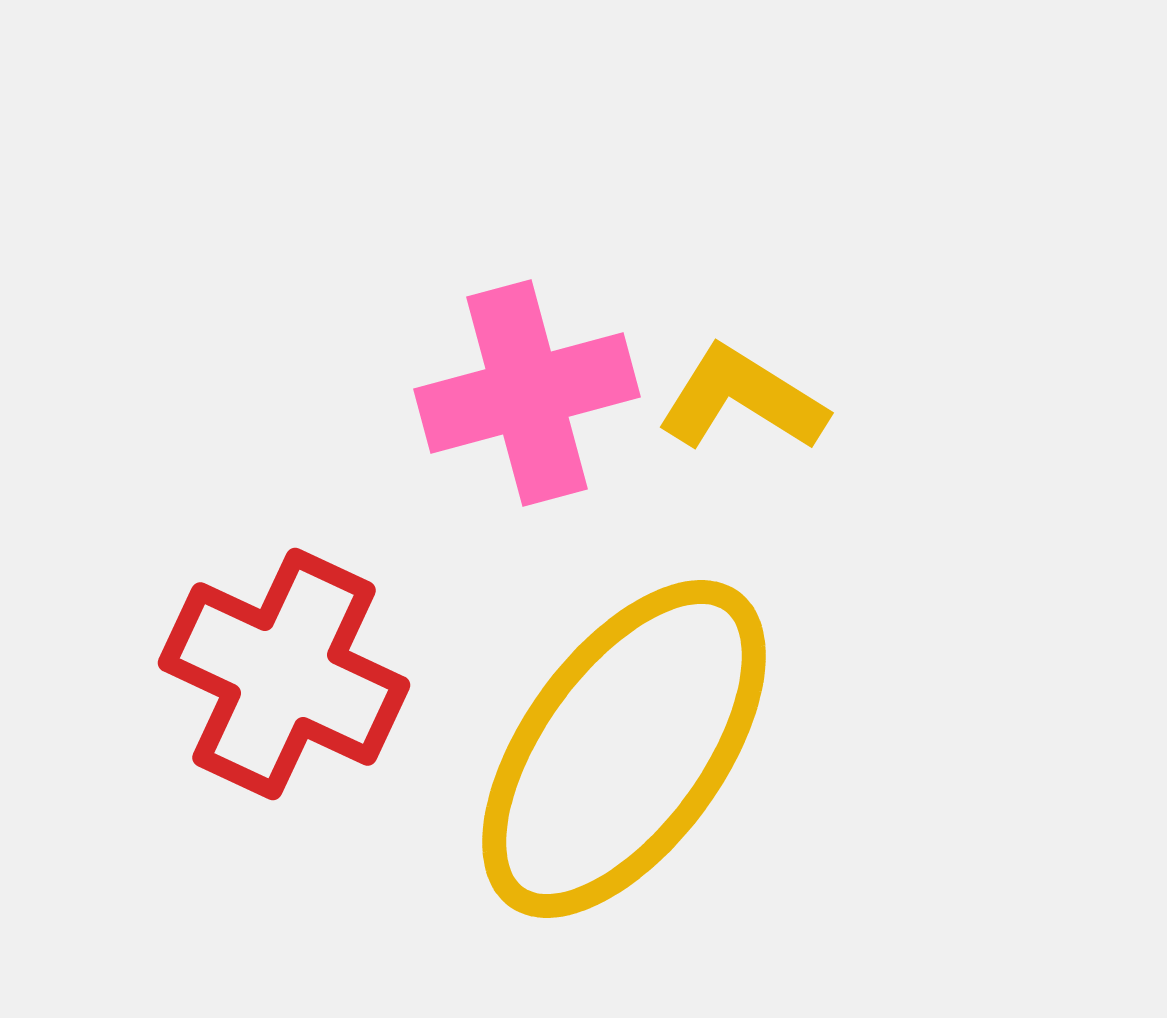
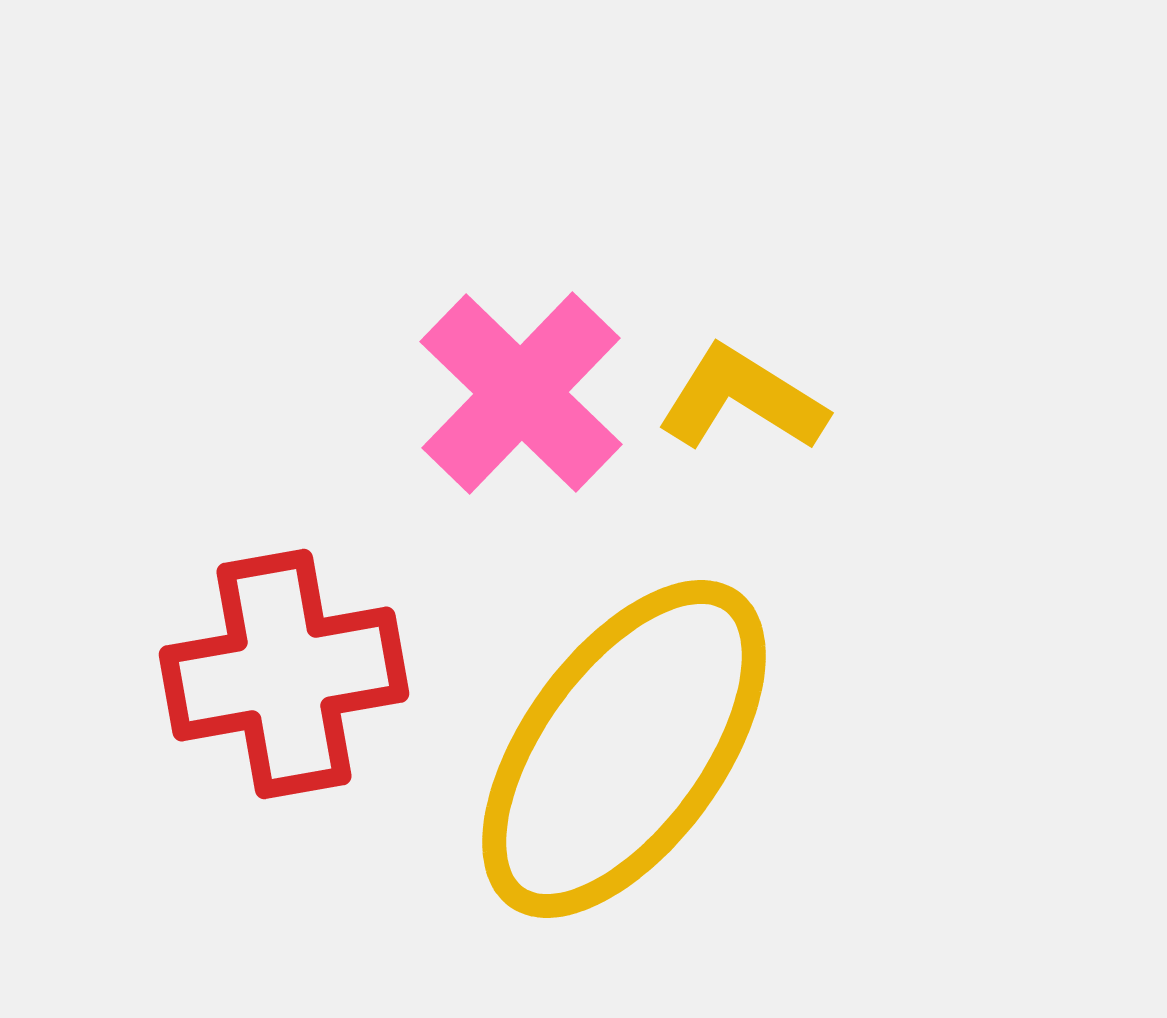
pink cross: moved 6 px left; rotated 31 degrees counterclockwise
red cross: rotated 35 degrees counterclockwise
